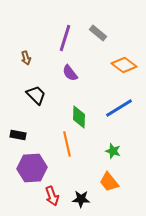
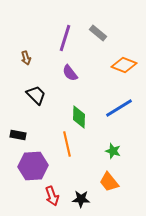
orange diamond: rotated 15 degrees counterclockwise
purple hexagon: moved 1 px right, 2 px up
